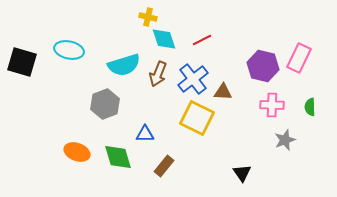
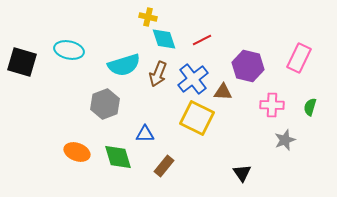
purple hexagon: moved 15 px left
green semicircle: rotated 18 degrees clockwise
